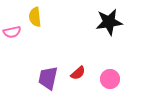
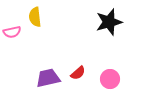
black star: rotated 8 degrees counterclockwise
purple trapezoid: rotated 65 degrees clockwise
